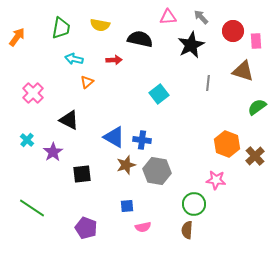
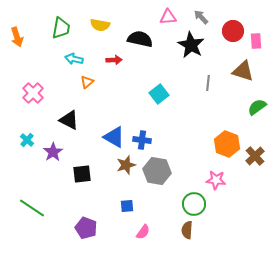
orange arrow: rotated 126 degrees clockwise
black star: rotated 16 degrees counterclockwise
pink semicircle: moved 5 px down; rotated 42 degrees counterclockwise
